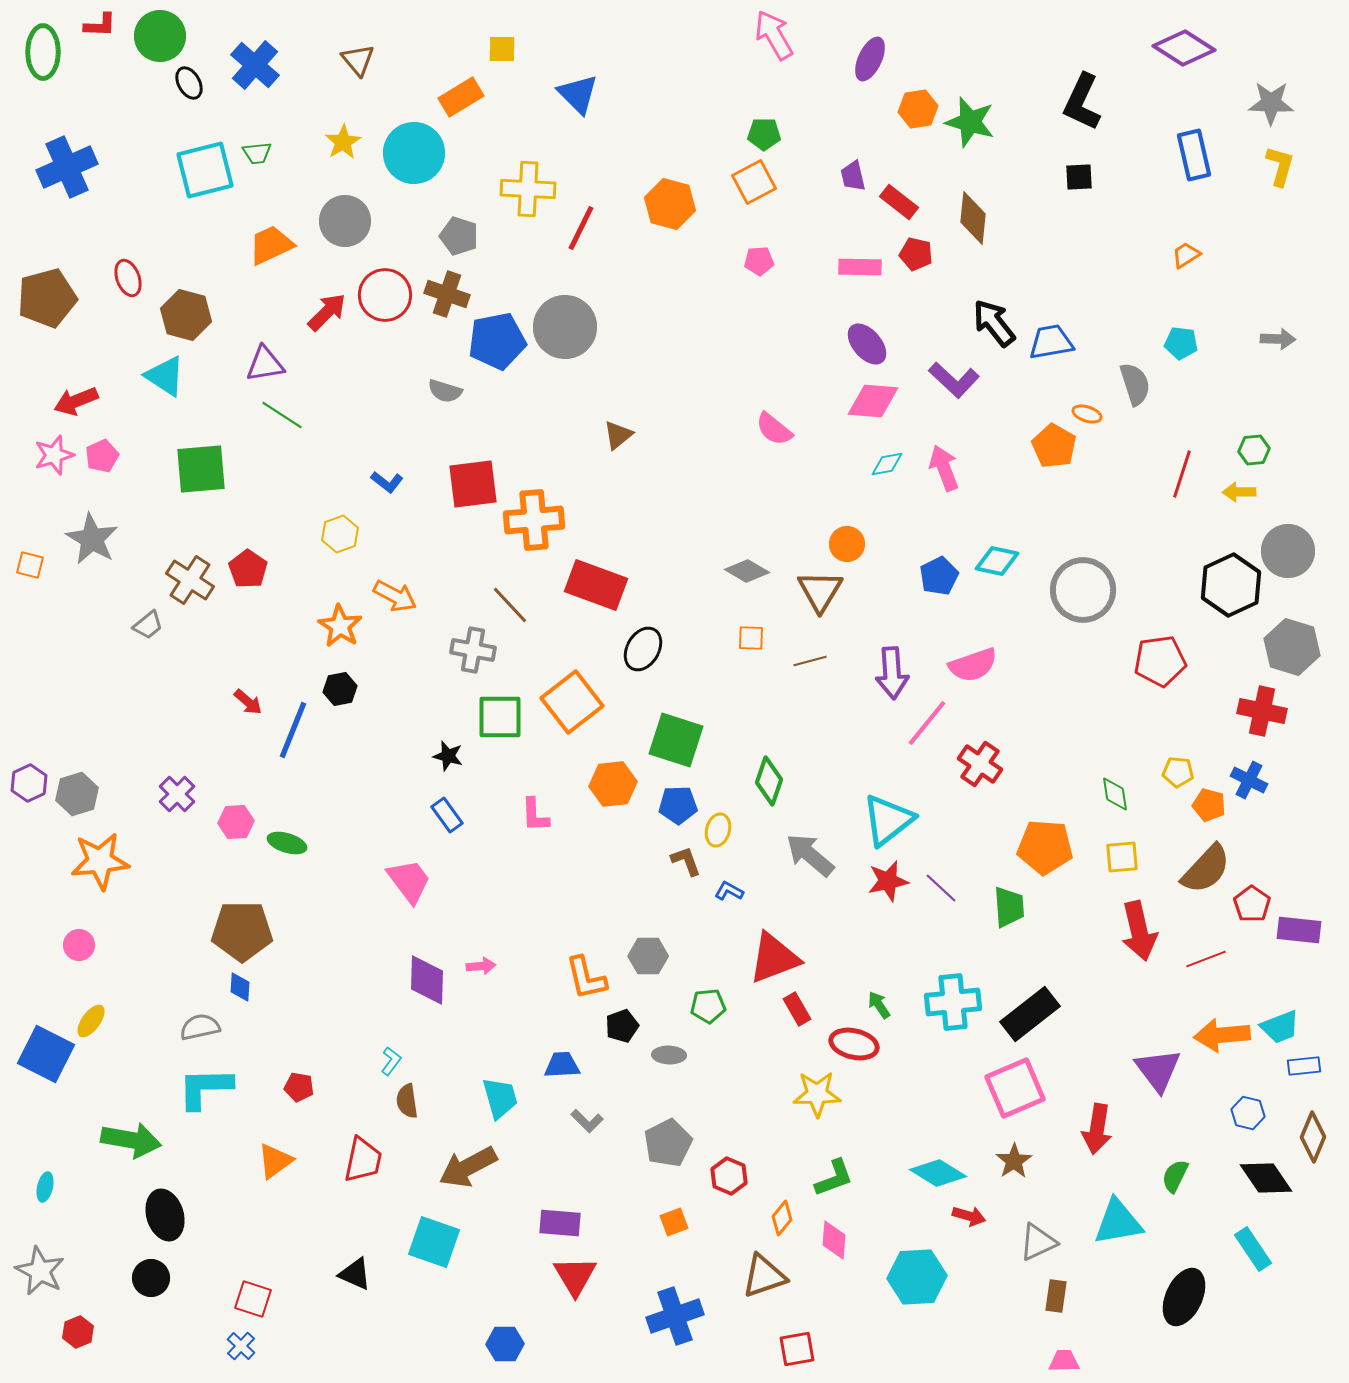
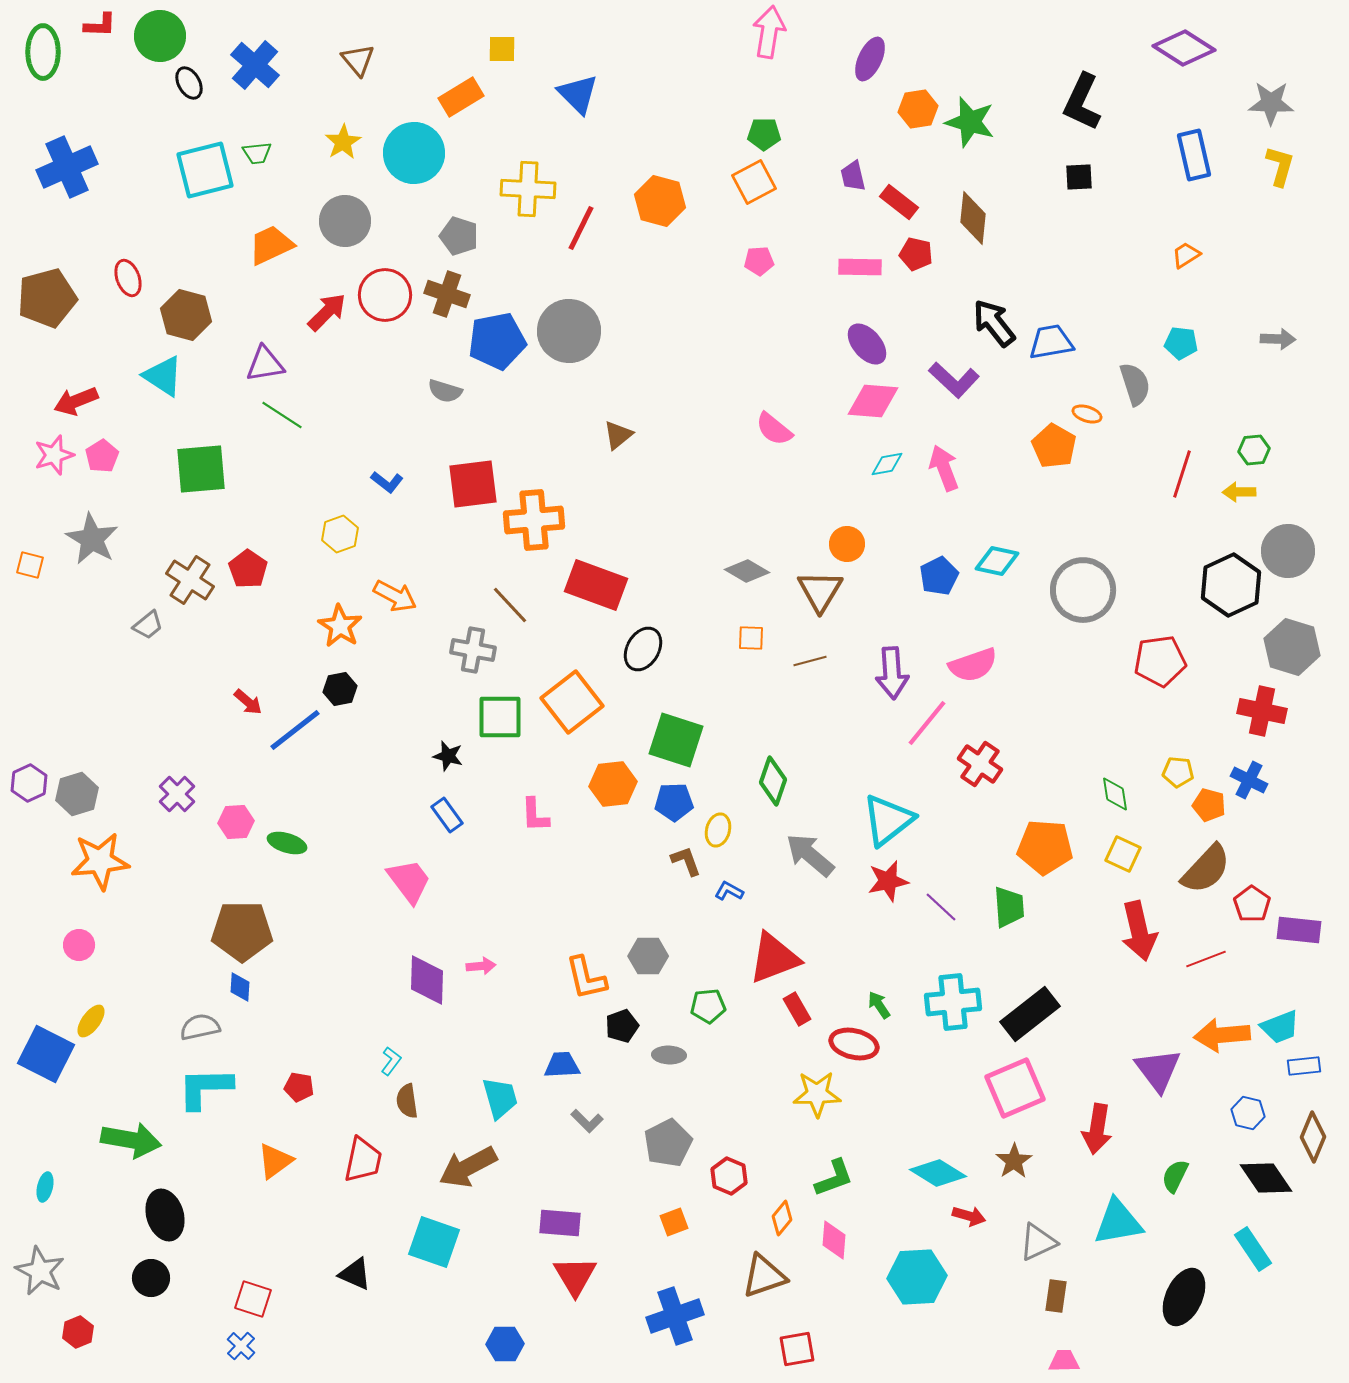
pink arrow at (774, 35): moved 5 px left, 3 px up; rotated 39 degrees clockwise
orange hexagon at (670, 204): moved 10 px left, 3 px up
gray circle at (565, 327): moved 4 px right, 4 px down
cyan triangle at (165, 376): moved 2 px left
pink pentagon at (102, 456): rotated 8 degrees counterclockwise
blue line at (293, 730): moved 2 px right; rotated 30 degrees clockwise
green diamond at (769, 781): moved 4 px right
blue pentagon at (678, 805): moved 4 px left, 3 px up
yellow square at (1122, 857): moved 1 px right, 3 px up; rotated 30 degrees clockwise
purple line at (941, 888): moved 19 px down
